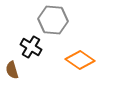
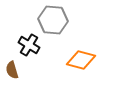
black cross: moved 2 px left, 2 px up
orange diamond: moved 1 px right; rotated 20 degrees counterclockwise
